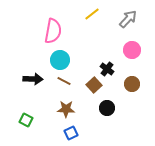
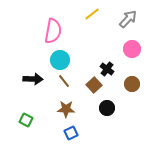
pink circle: moved 1 px up
brown line: rotated 24 degrees clockwise
